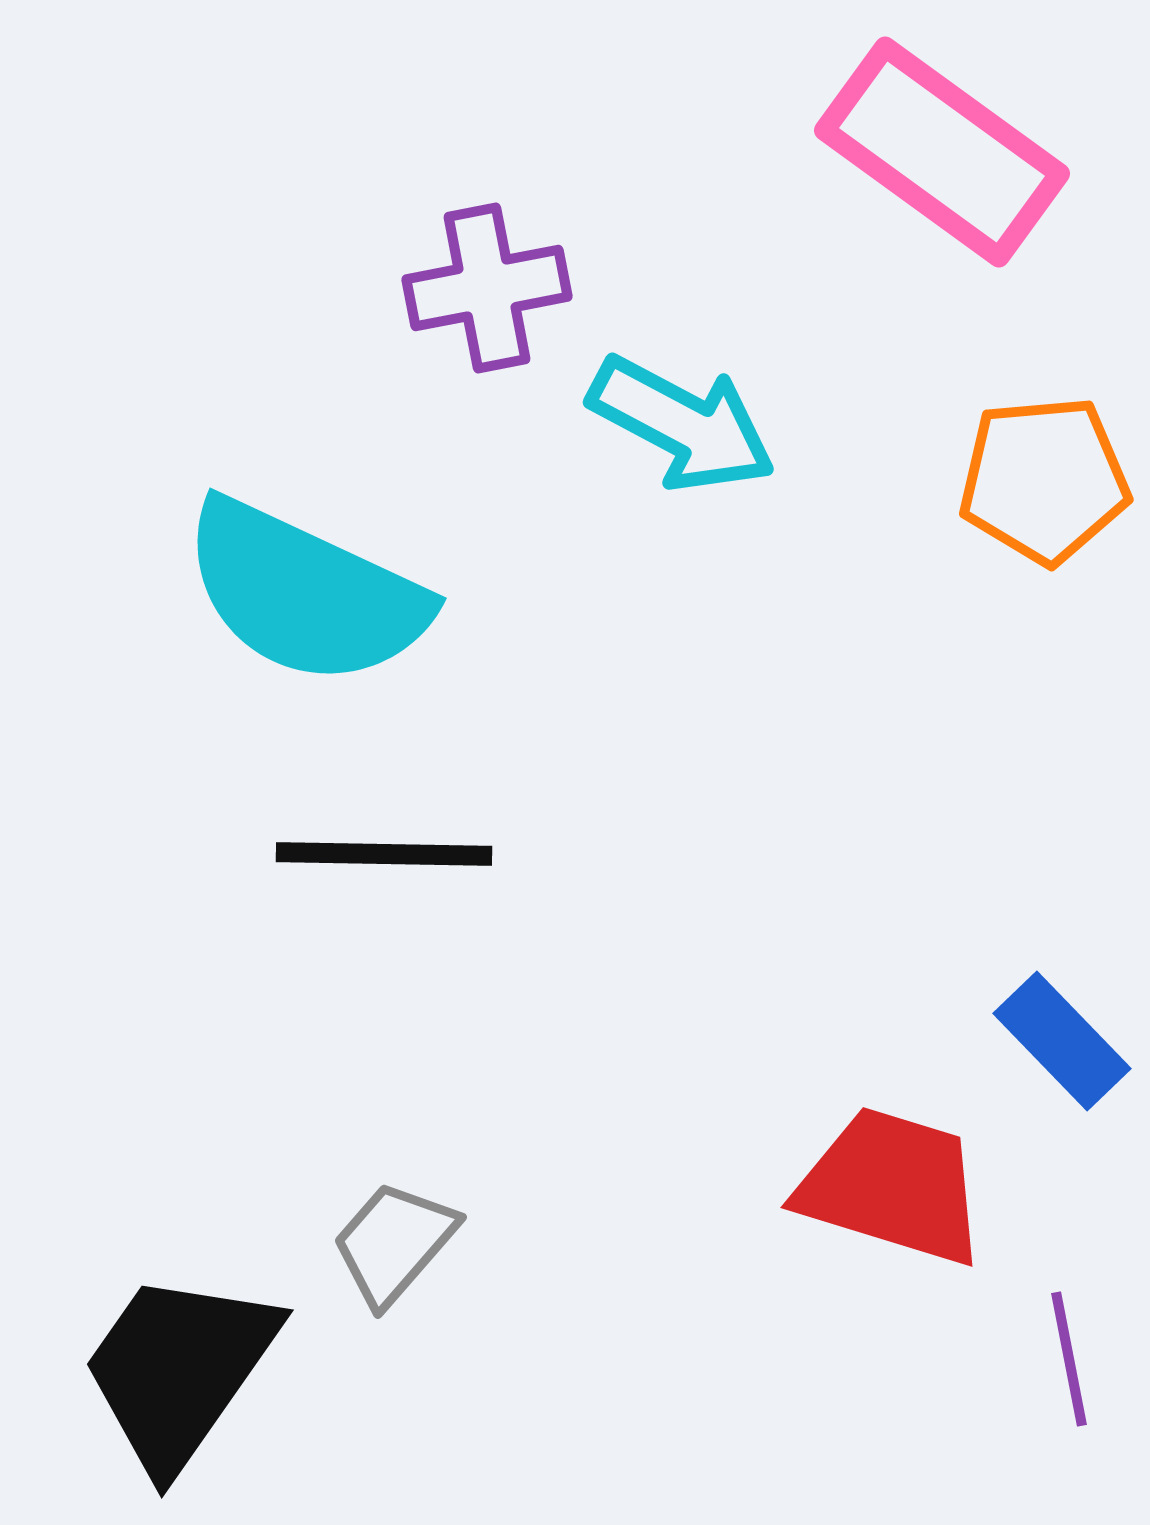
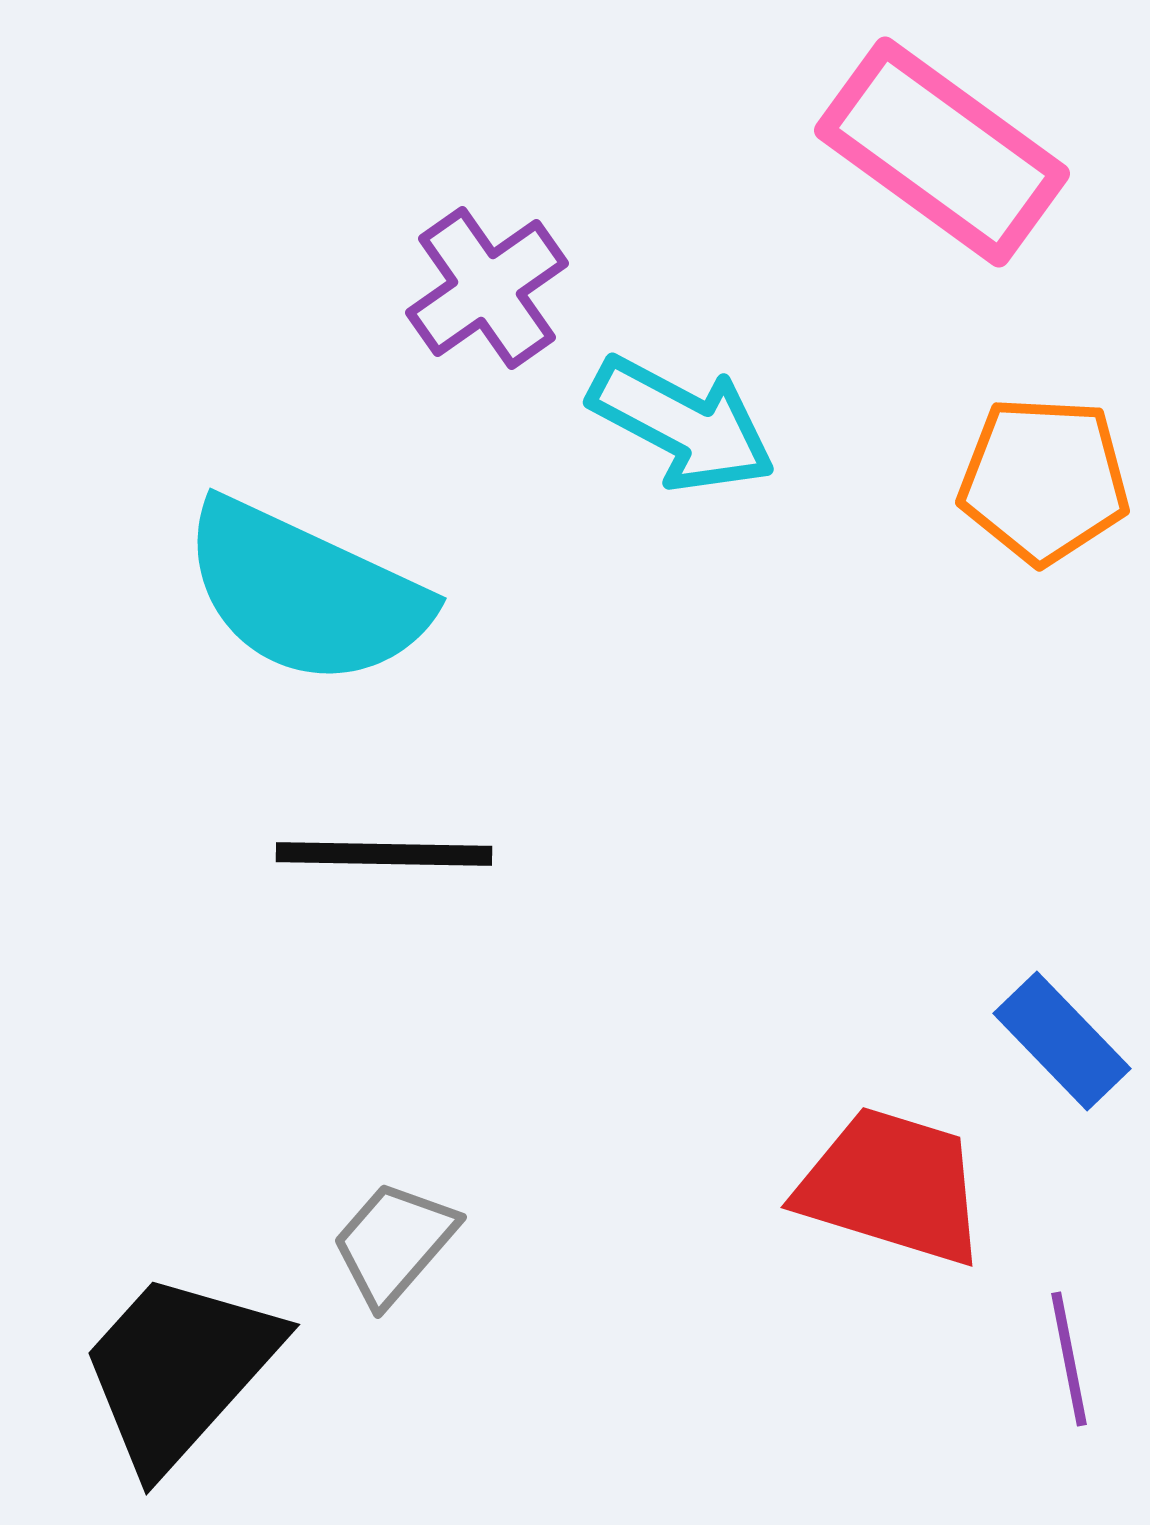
purple cross: rotated 24 degrees counterclockwise
orange pentagon: rotated 8 degrees clockwise
black trapezoid: rotated 7 degrees clockwise
